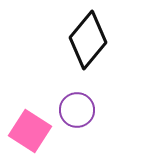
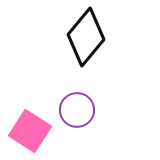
black diamond: moved 2 px left, 3 px up
